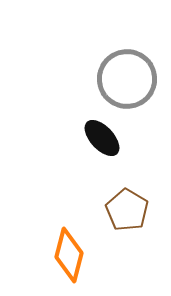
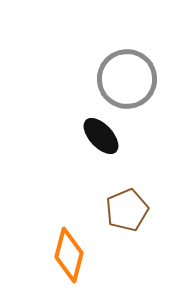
black ellipse: moved 1 px left, 2 px up
brown pentagon: rotated 18 degrees clockwise
